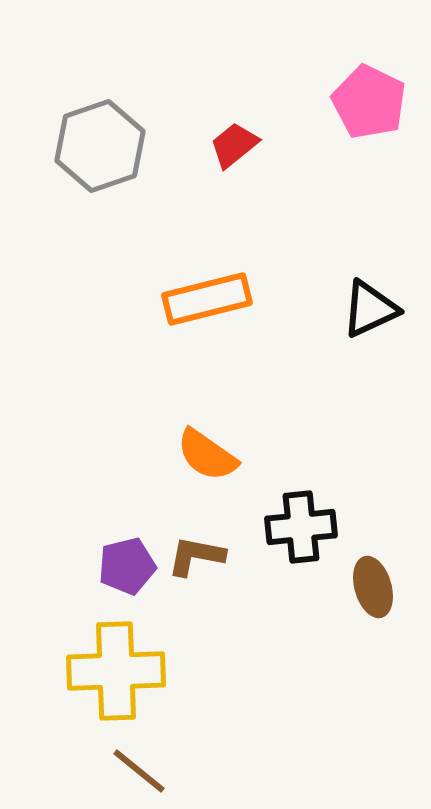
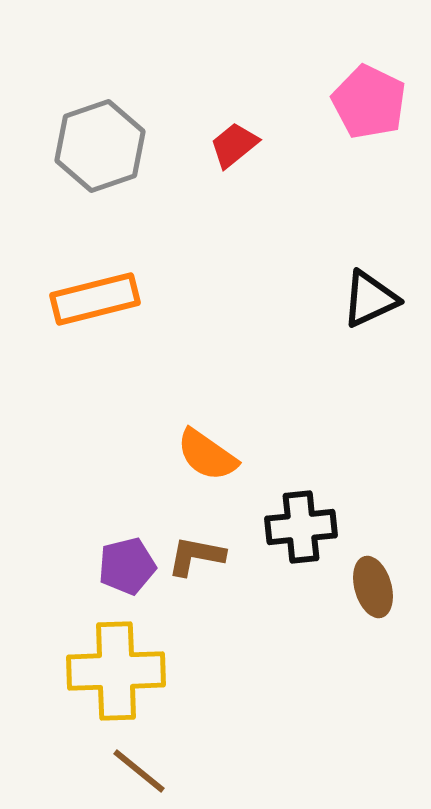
orange rectangle: moved 112 px left
black triangle: moved 10 px up
